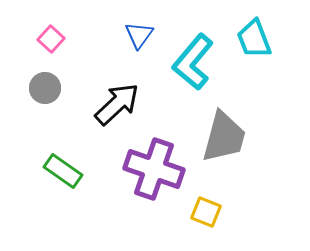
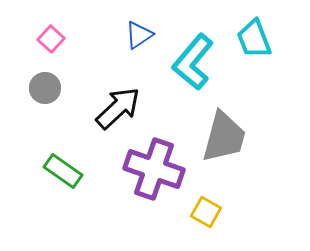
blue triangle: rotated 20 degrees clockwise
black arrow: moved 1 px right, 4 px down
yellow square: rotated 8 degrees clockwise
